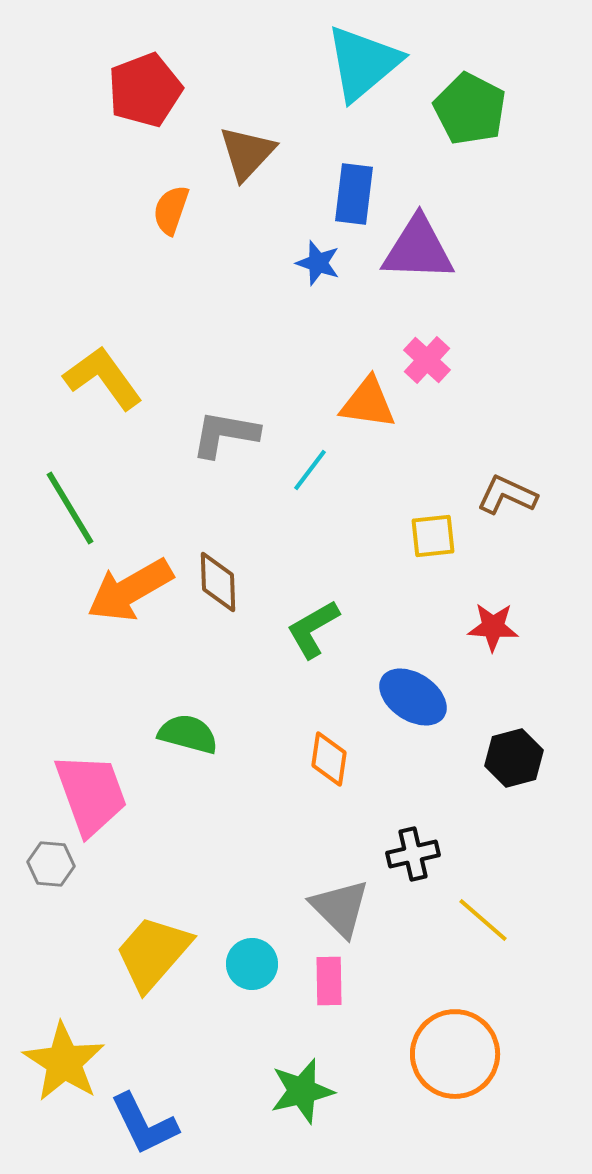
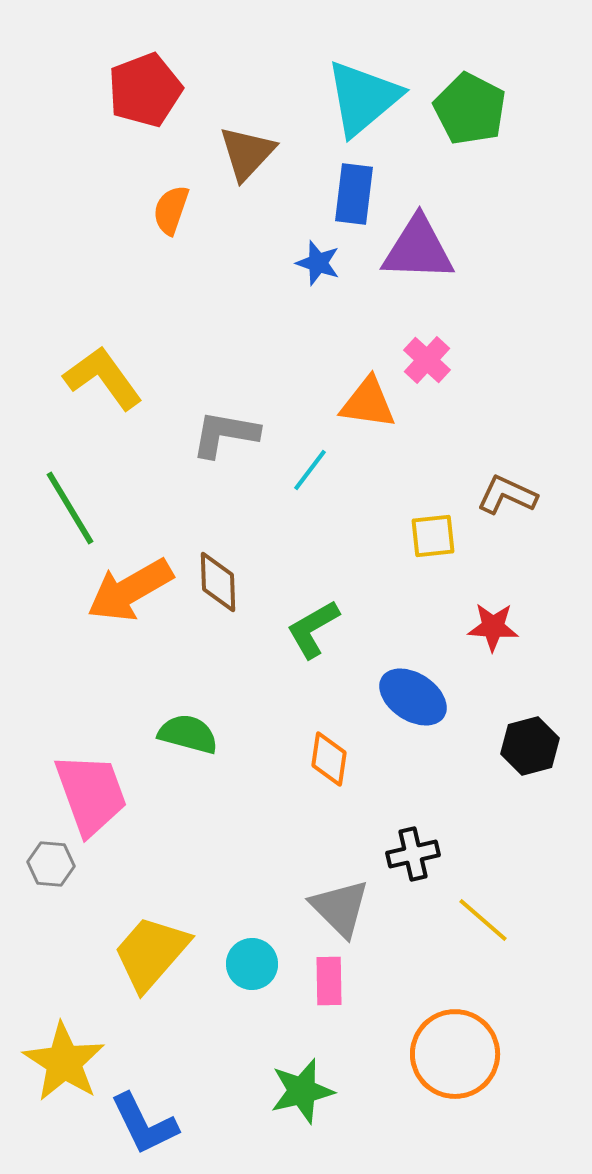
cyan triangle: moved 35 px down
black hexagon: moved 16 px right, 12 px up
yellow trapezoid: moved 2 px left
